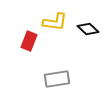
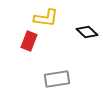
yellow L-shape: moved 9 px left, 4 px up
black diamond: moved 1 px left, 3 px down
